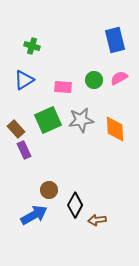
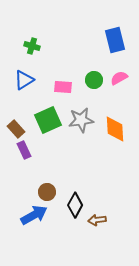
brown circle: moved 2 px left, 2 px down
